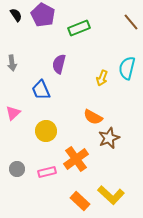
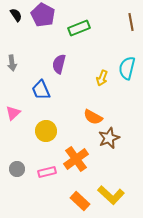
brown line: rotated 30 degrees clockwise
